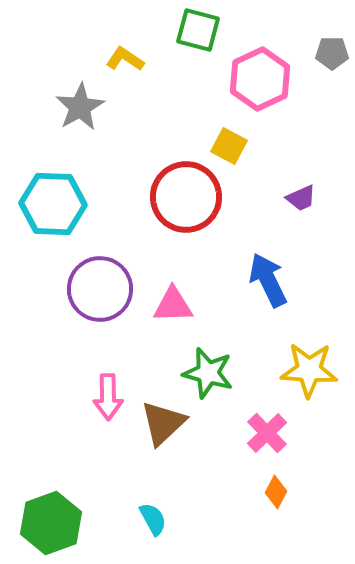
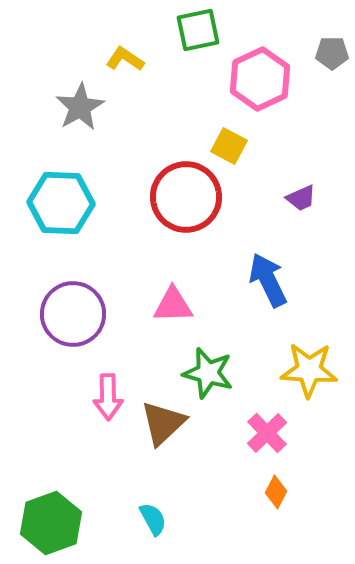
green square: rotated 27 degrees counterclockwise
cyan hexagon: moved 8 px right, 1 px up
purple circle: moved 27 px left, 25 px down
